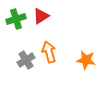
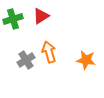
green cross: moved 3 px left
